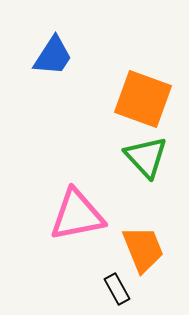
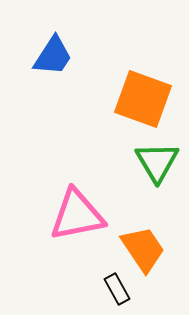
green triangle: moved 11 px right, 5 px down; rotated 12 degrees clockwise
orange trapezoid: rotated 12 degrees counterclockwise
